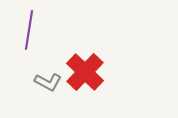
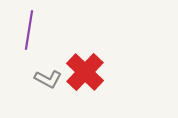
gray L-shape: moved 3 px up
